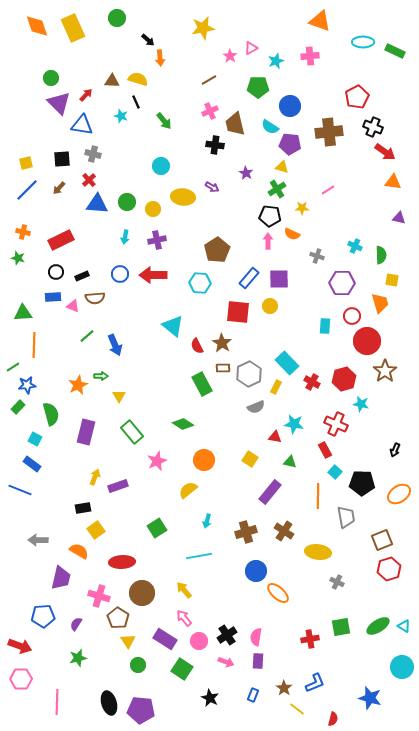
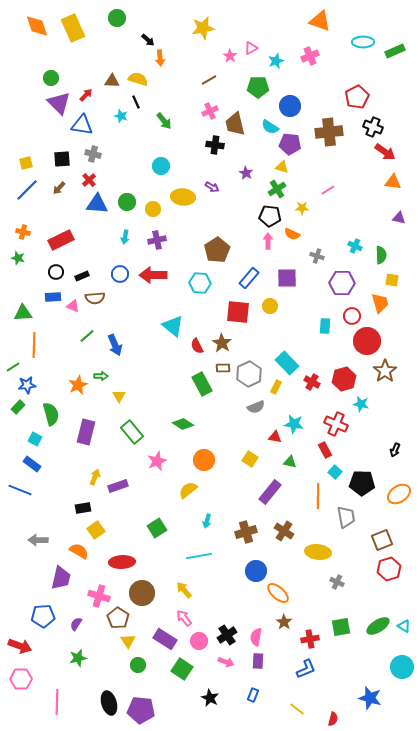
green rectangle at (395, 51): rotated 48 degrees counterclockwise
pink cross at (310, 56): rotated 18 degrees counterclockwise
purple square at (279, 279): moved 8 px right, 1 px up
blue L-shape at (315, 683): moved 9 px left, 14 px up
brown star at (284, 688): moved 66 px up
